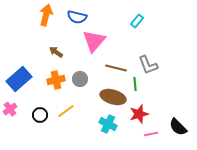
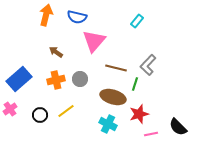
gray L-shape: rotated 65 degrees clockwise
green line: rotated 24 degrees clockwise
